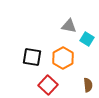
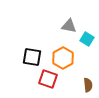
red square: moved 6 px up; rotated 24 degrees counterclockwise
